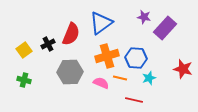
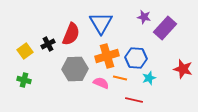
blue triangle: rotated 25 degrees counterclockwise
yellow square: moved 1 px right, 1 px down
gray hexagon: moved 5 px right, 3 px up
